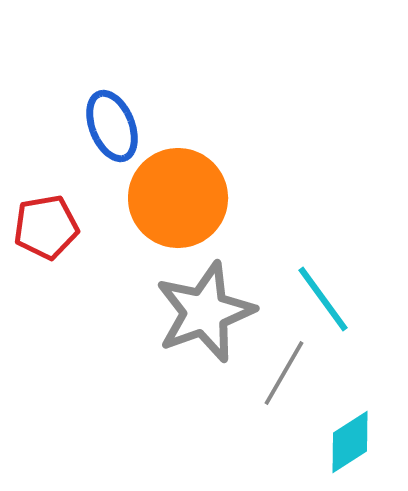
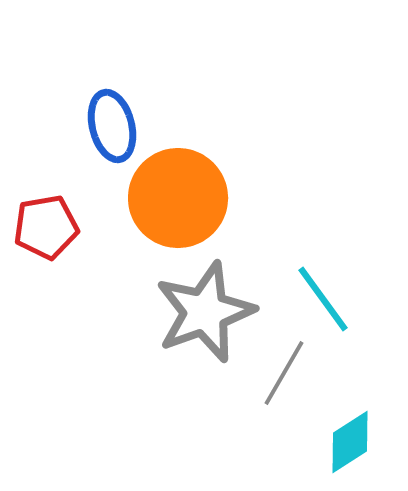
blue ellipse: rotated 8 degrees clockwise
